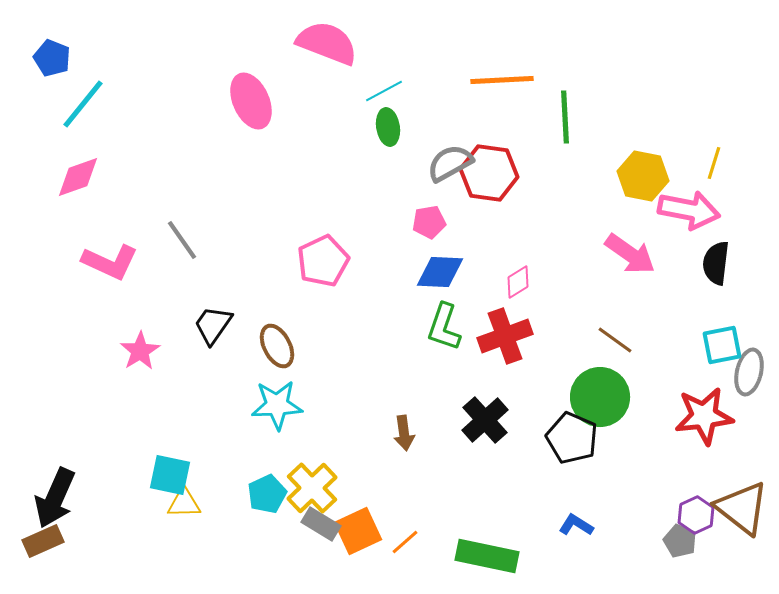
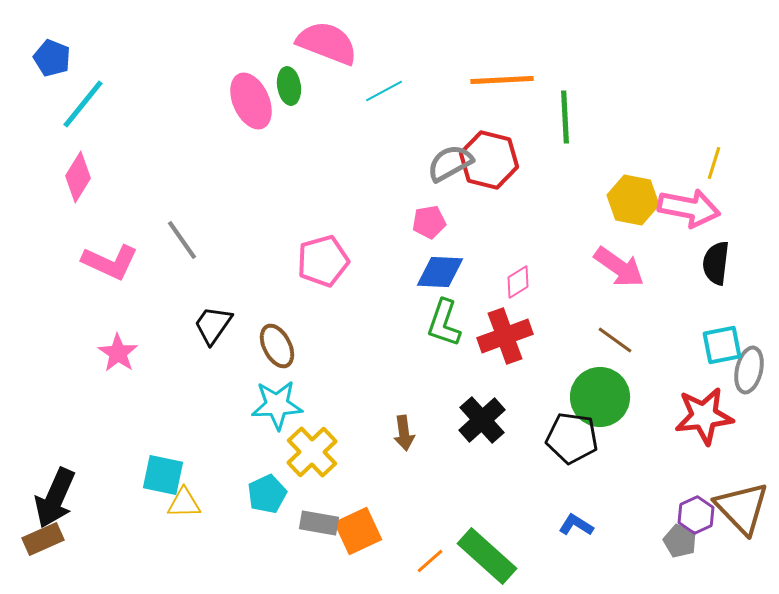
green ellipse at (388, 127): moved 99 px left, 41 px up
red hexagon at (489, 173): moved 13 px up; rotated 6 degrees clockwise
yellow hexagon at (643, 176): moved 10 px left, 24 px down
pink diamond at (78, 177): rotated 39 degrees counterclockwise
pink arrow at (689, 210): moved 2 px up
pink arrow at (630, 254): moved 11 px left, 13 px down
pink pentagon at (323, 261): rotated 9 degrees clockwise
green L-shape at (444, 327): moved 4 px up
pink star at (140, 351): moved 22 px left, 2 px down; rotated 6 degrees counterclockwise
gray ellipse at (749, 372): moved 2 px up
black cross at (485, 420): moved 3 px left
black pentagon at (572, 438): rotated 15 degrees counterclockwise
cyan square at (170, 475): moved 7 px left
yellow cross at (312, 488): moved 36 px up
brown triangle at (742, 508): rotated 8 degrees clockwise
gray rectangle at (321, 524): moved 2 px left, 1 px up; rotated 21 degrees counterclockwise
brown rectangle at (43, 541): moved 2 px up
orange line at (405, 542): moved 25 px right, 19 px down
green rectangle at (487, 556): rotated 30 degrees clockwise
